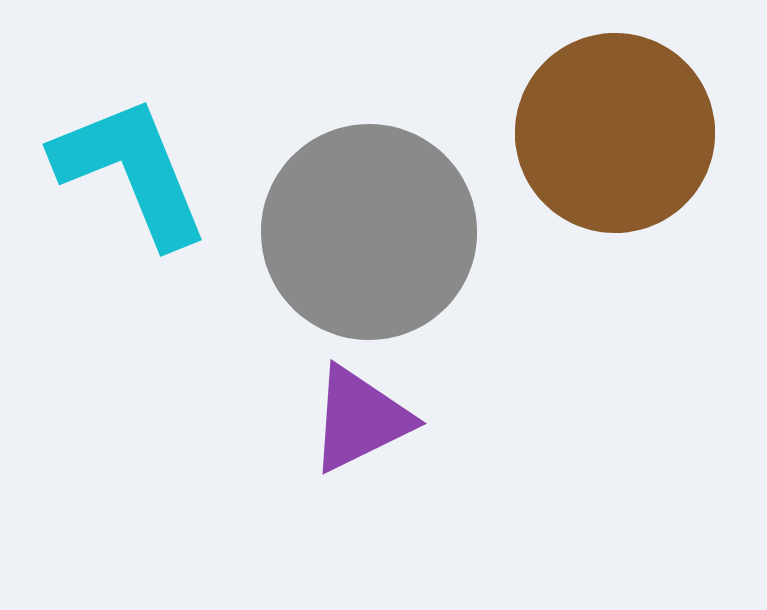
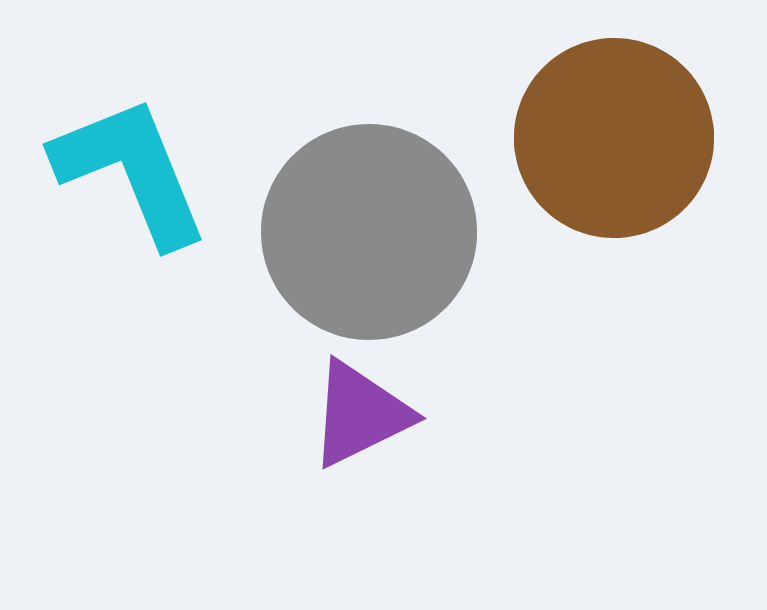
brown circle: moved 1 px left, 5 px down
purple triangle: moved 5 px up
